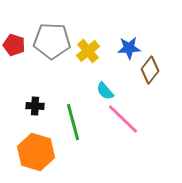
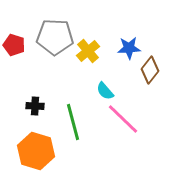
gray pentagon: moved 3 px right, 4 px up
orange hexagon: moved 1 px up
